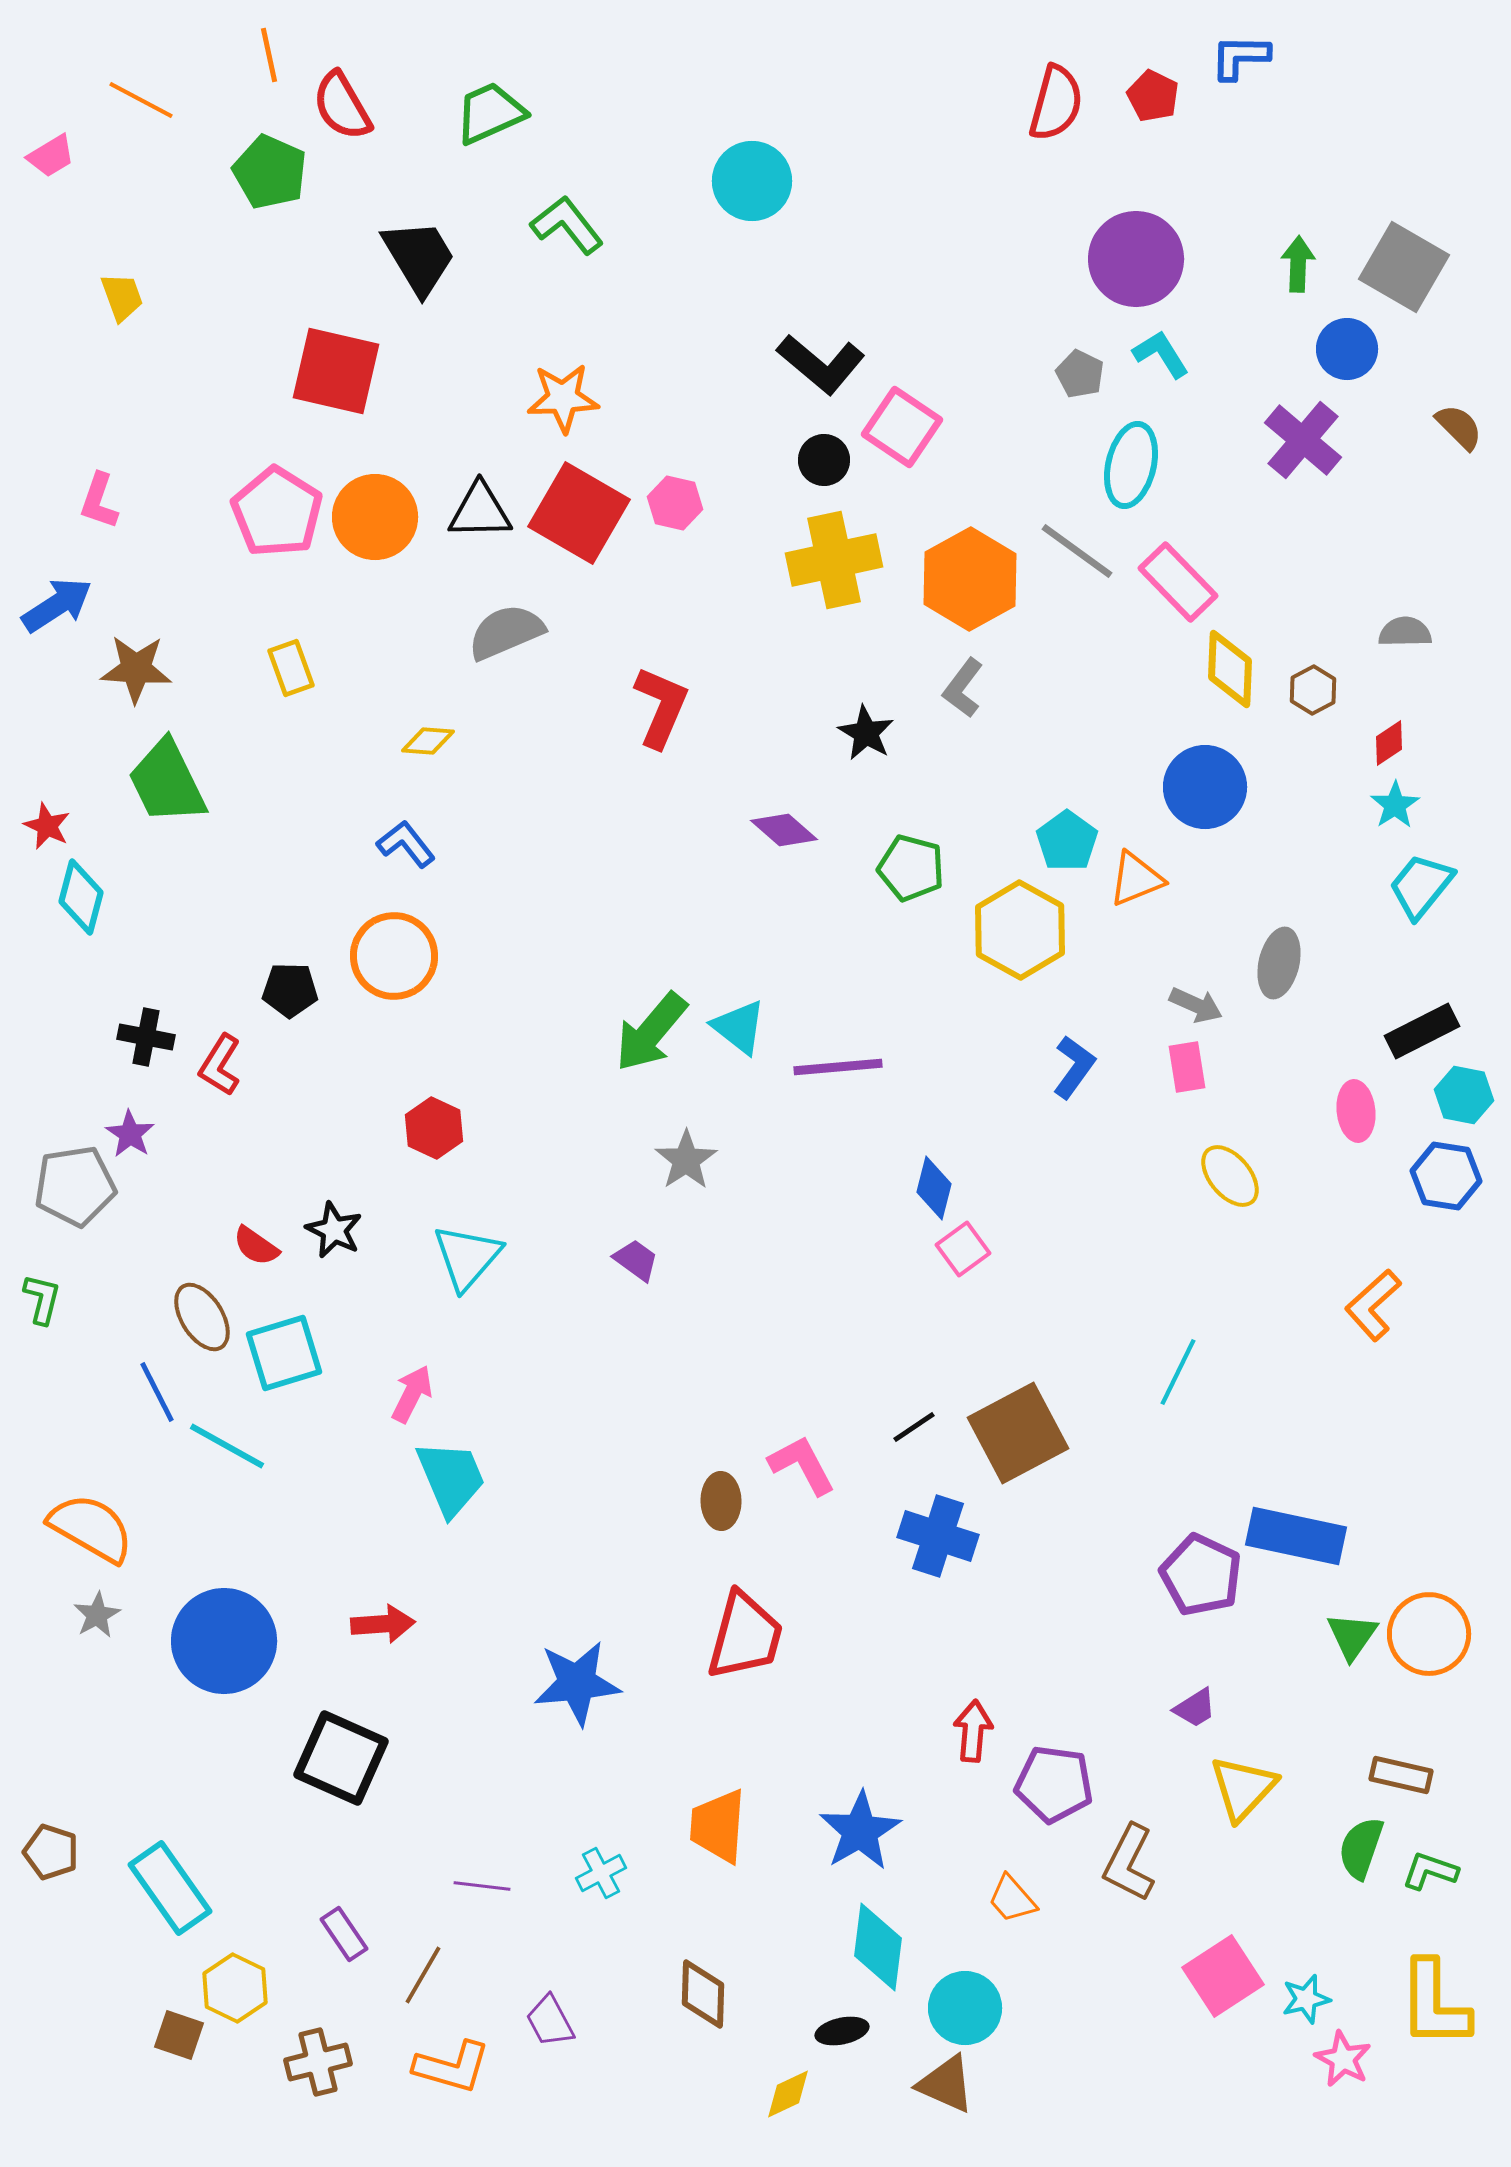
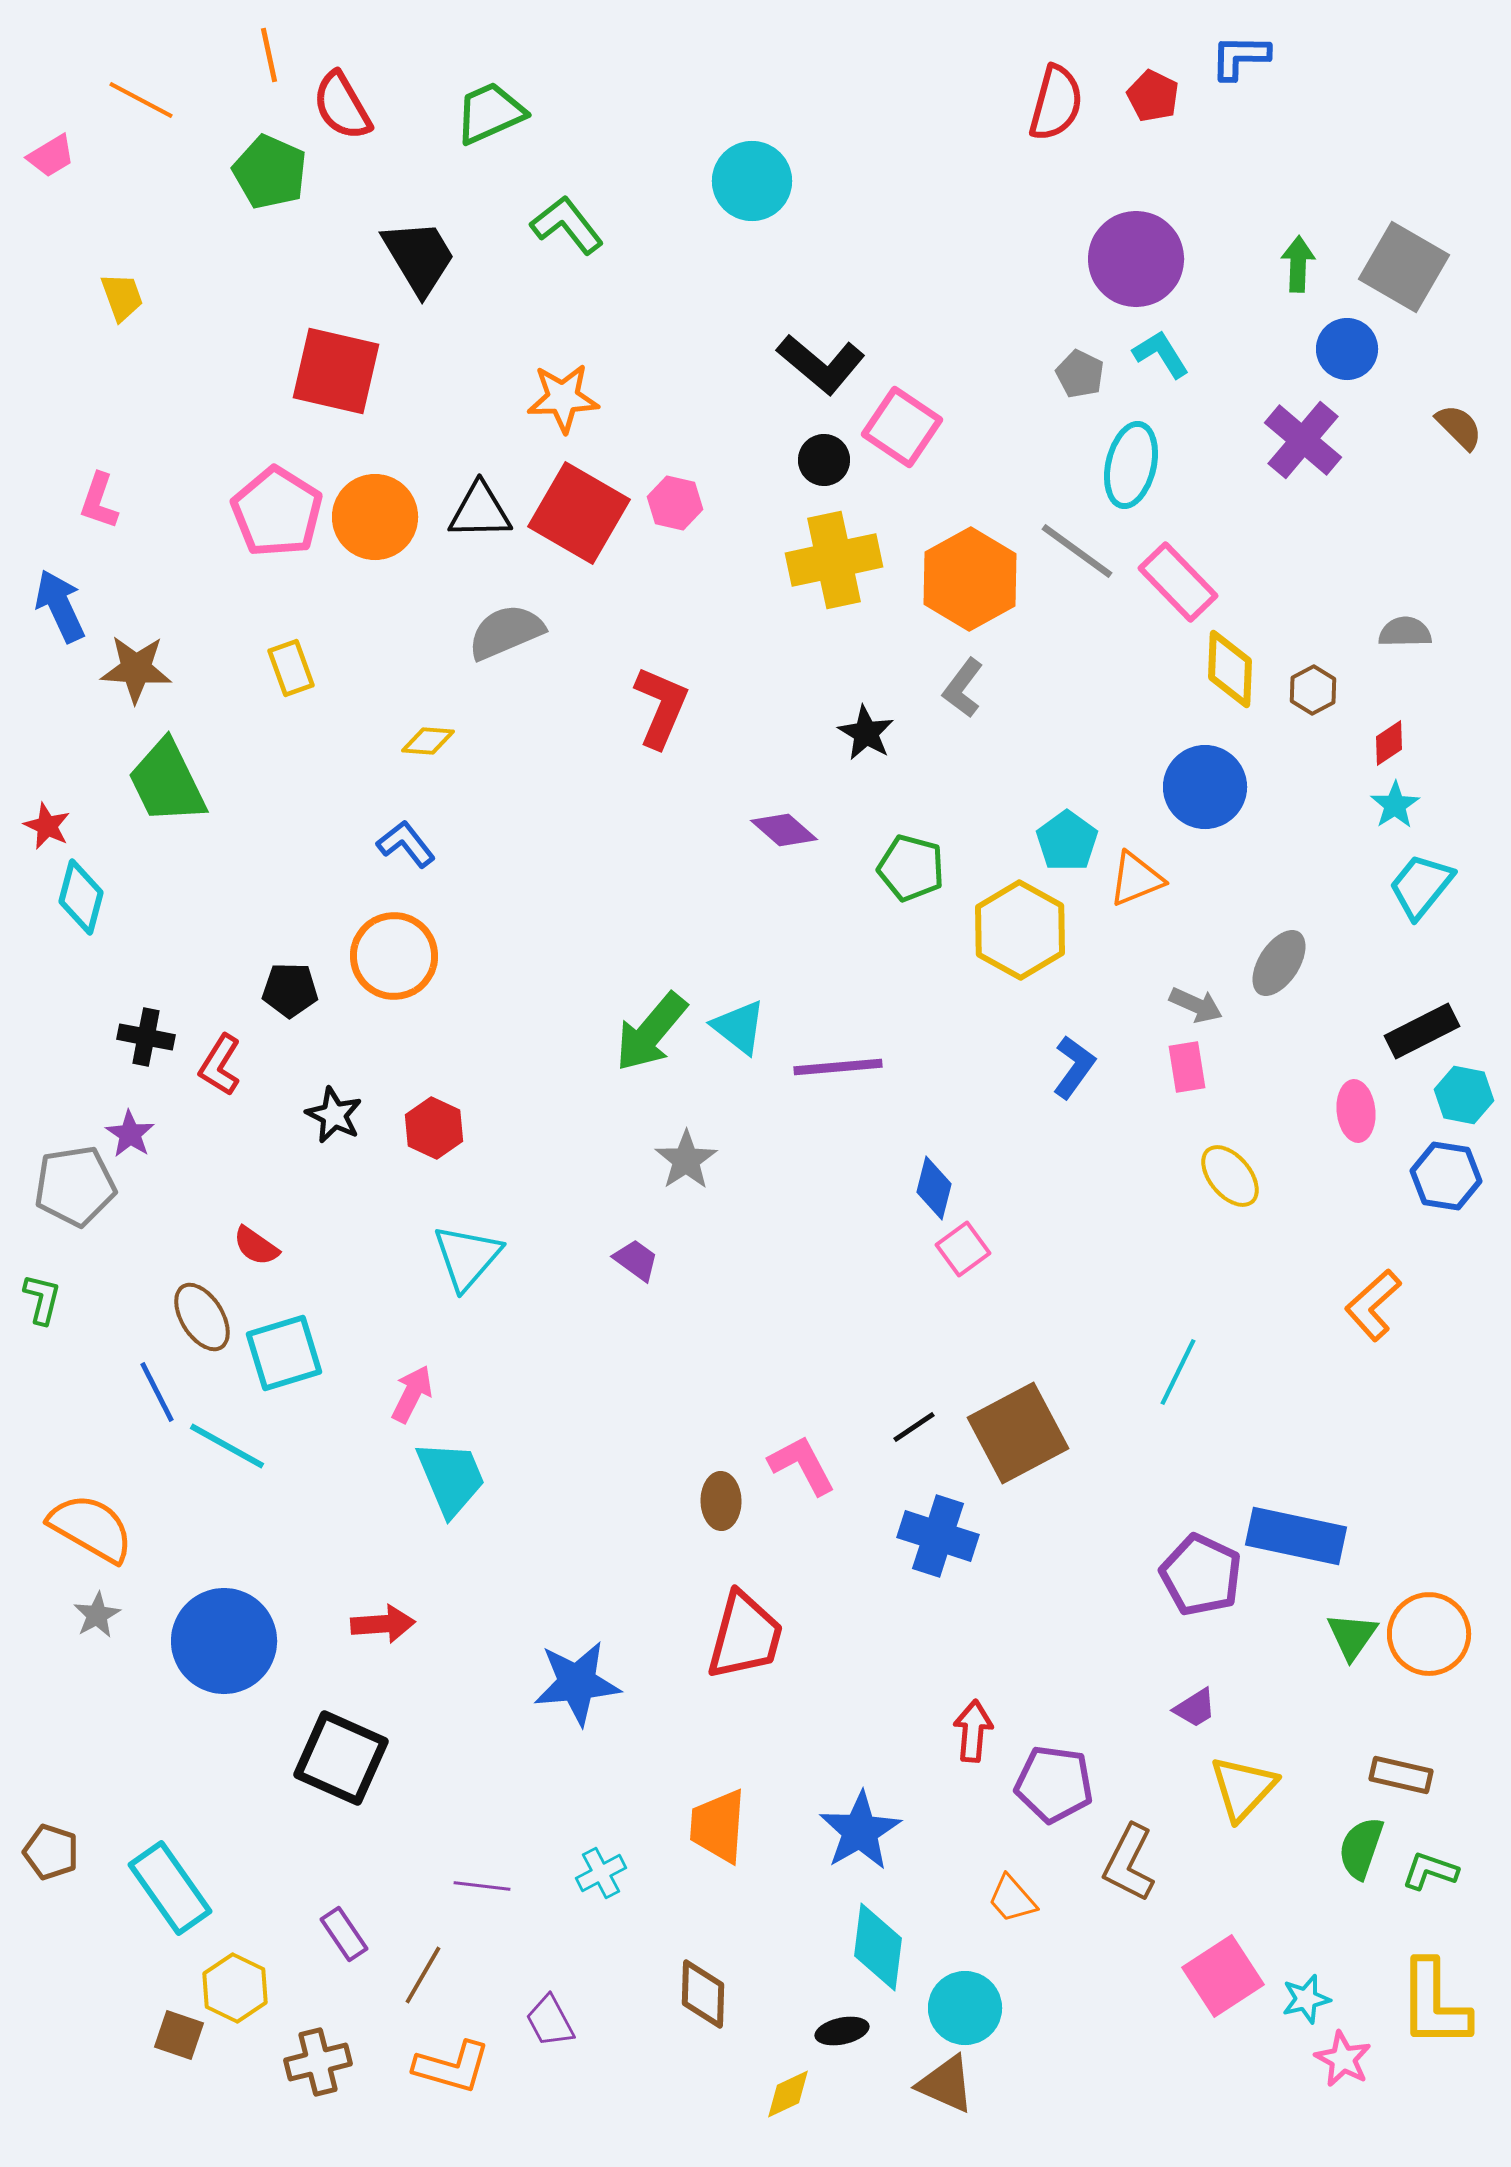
blue arrow at (57, 605): moved 3 px right, 1 px down; rotated 82 degrees counterclockwise
gray ellipse at (1279, 963): rotated 20 degrees clockwise
black star at (334, 1230): moved 115 px up
